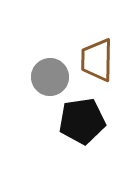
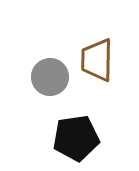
black pentagon: moved 6 px left, 17 px down
